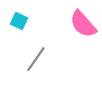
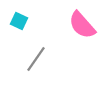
pink semicircle: moved 1 px left, 1 px down
